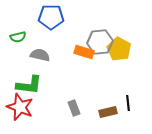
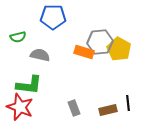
blue pentagon: moved 2 px right
brown rectangle: moved 2 px up
